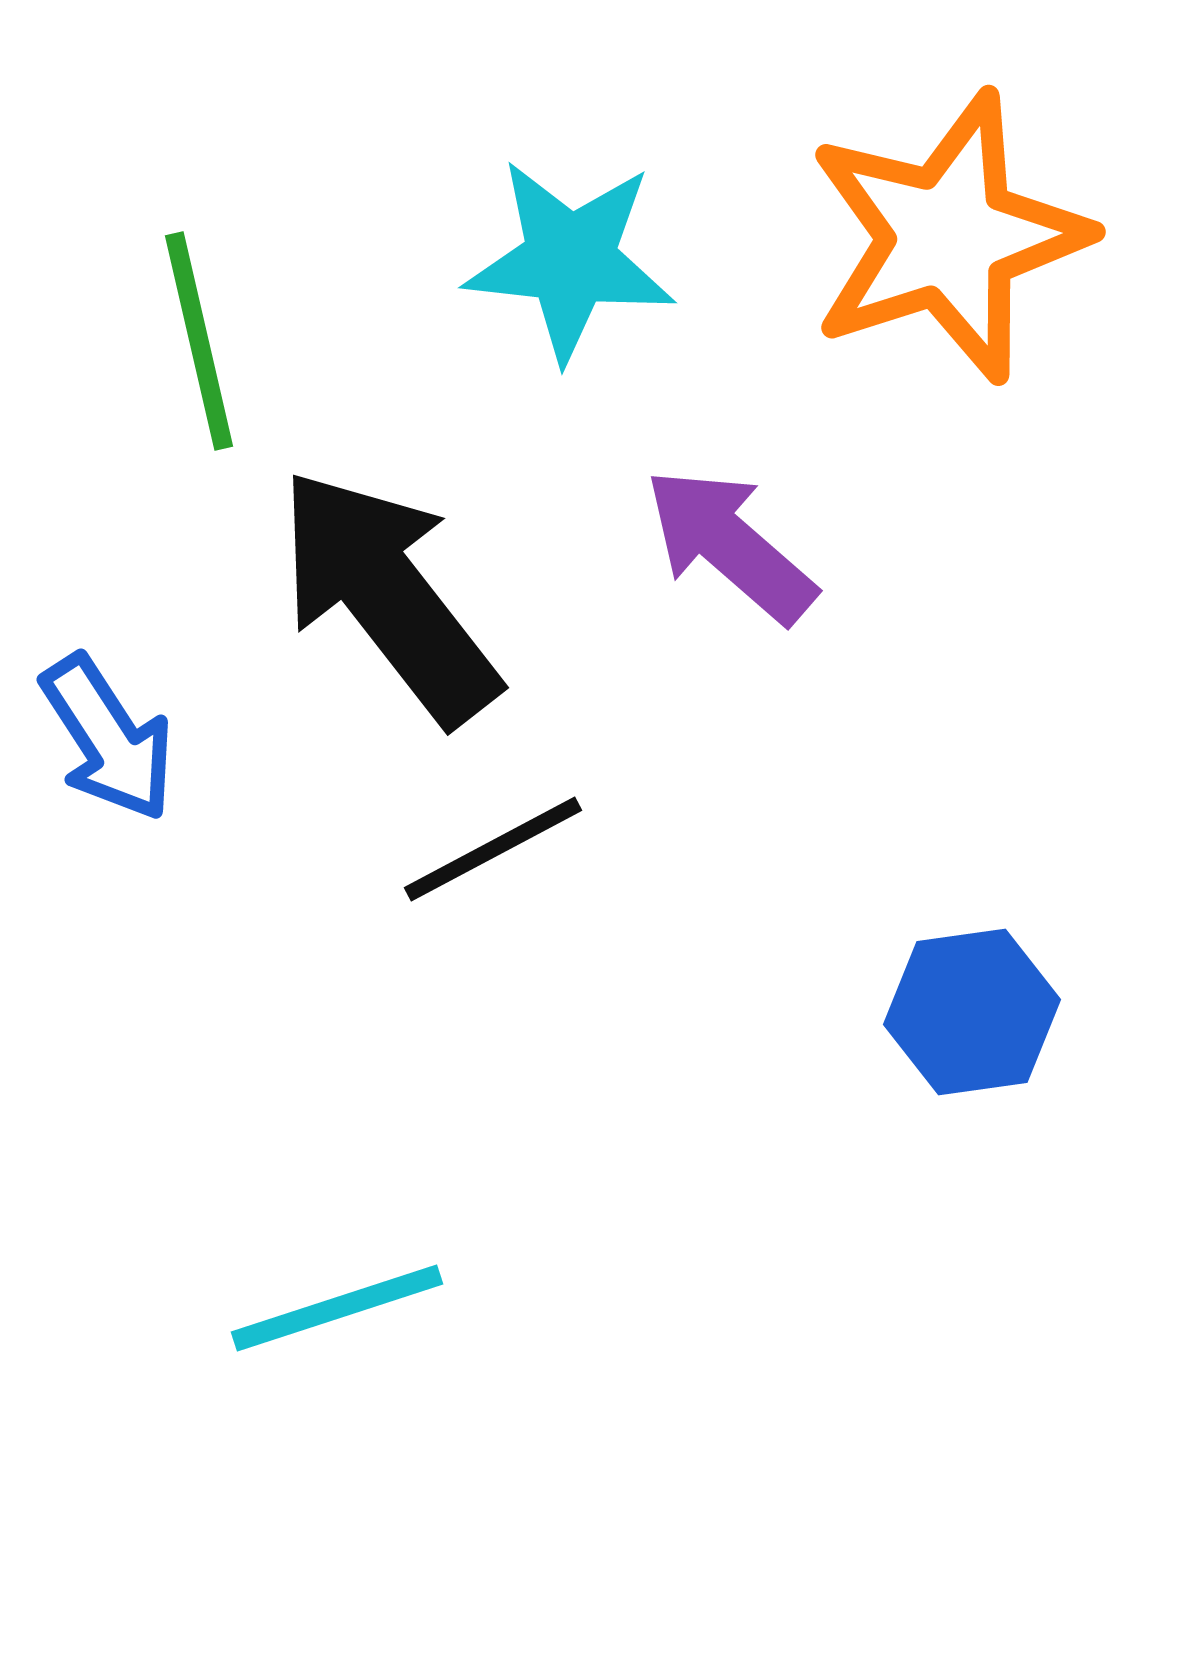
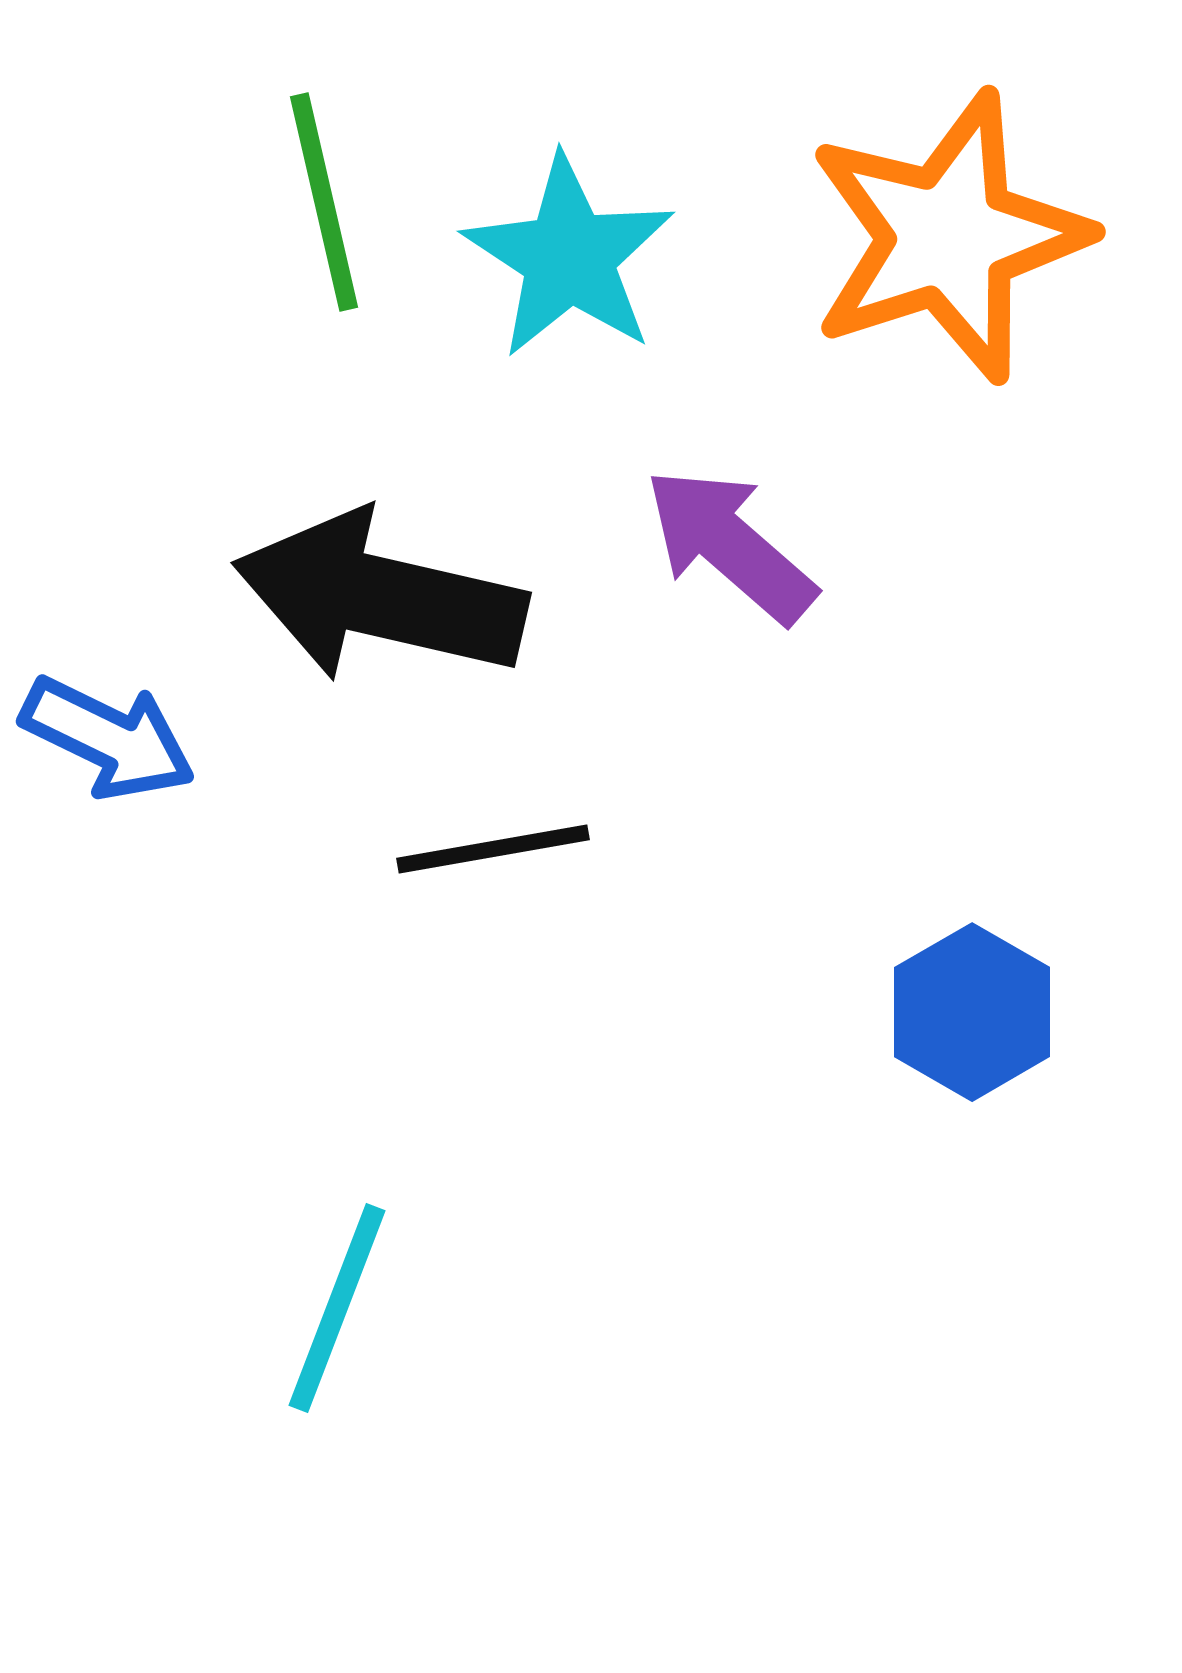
cyan star: moved 1 px left, 3 px up; rotated 27 degrees clockwise
green line: moved 125 px right, 139 px up
black arrow: moved 8 px left, 1 px down; rotated 39 degrees counterclockwise
blue arrow: rotated 31 degrees counterclockwise
black line: rotated 18 degrees clockwise
blue hexagon: rotated 22 degrees counterclockwise
cyan line: rotated 51 degrees counterclockwise
